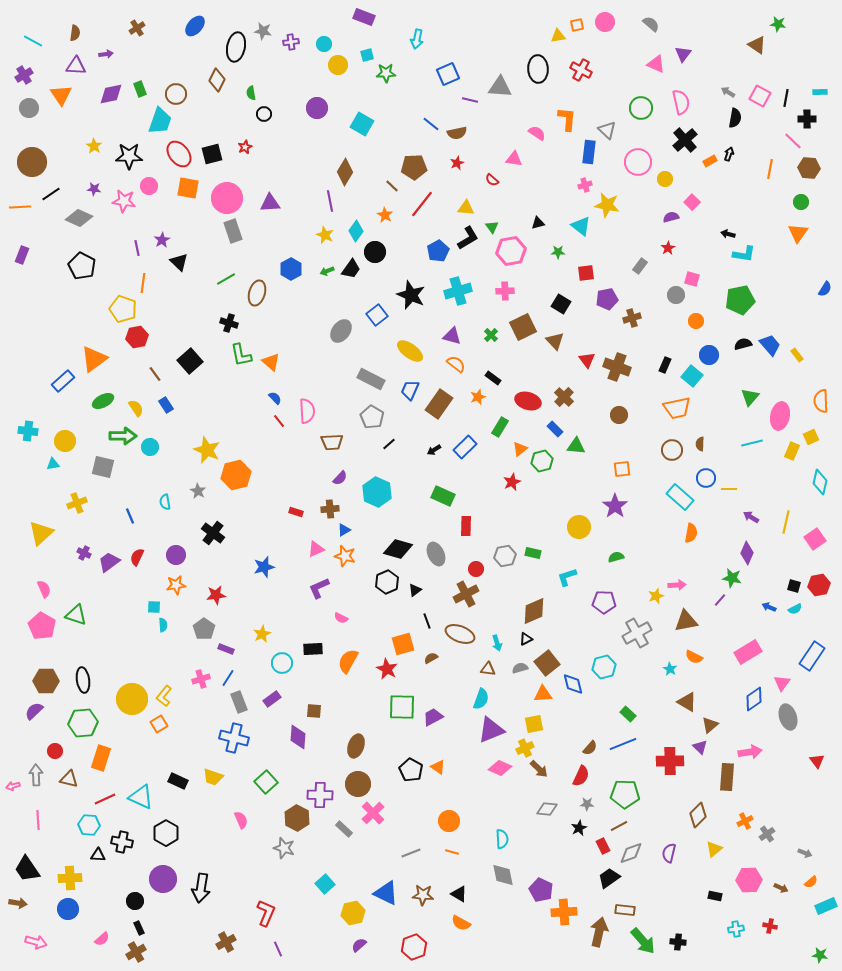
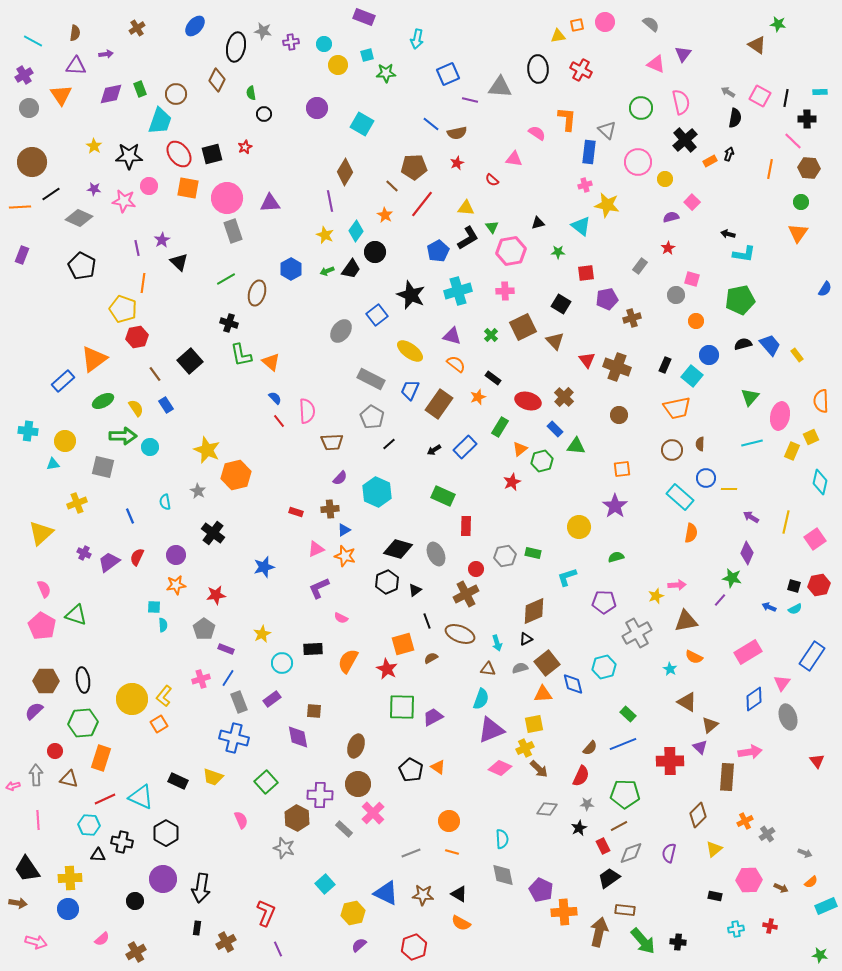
purple diamond at (298, 737): rotated 15 degrees counterclockwise
black rectangle at (139, 928): moved 58 px right; rotated 32 degrees clockwise
